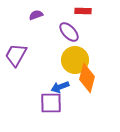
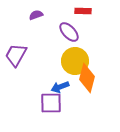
yellow circle: moved 1 px down
